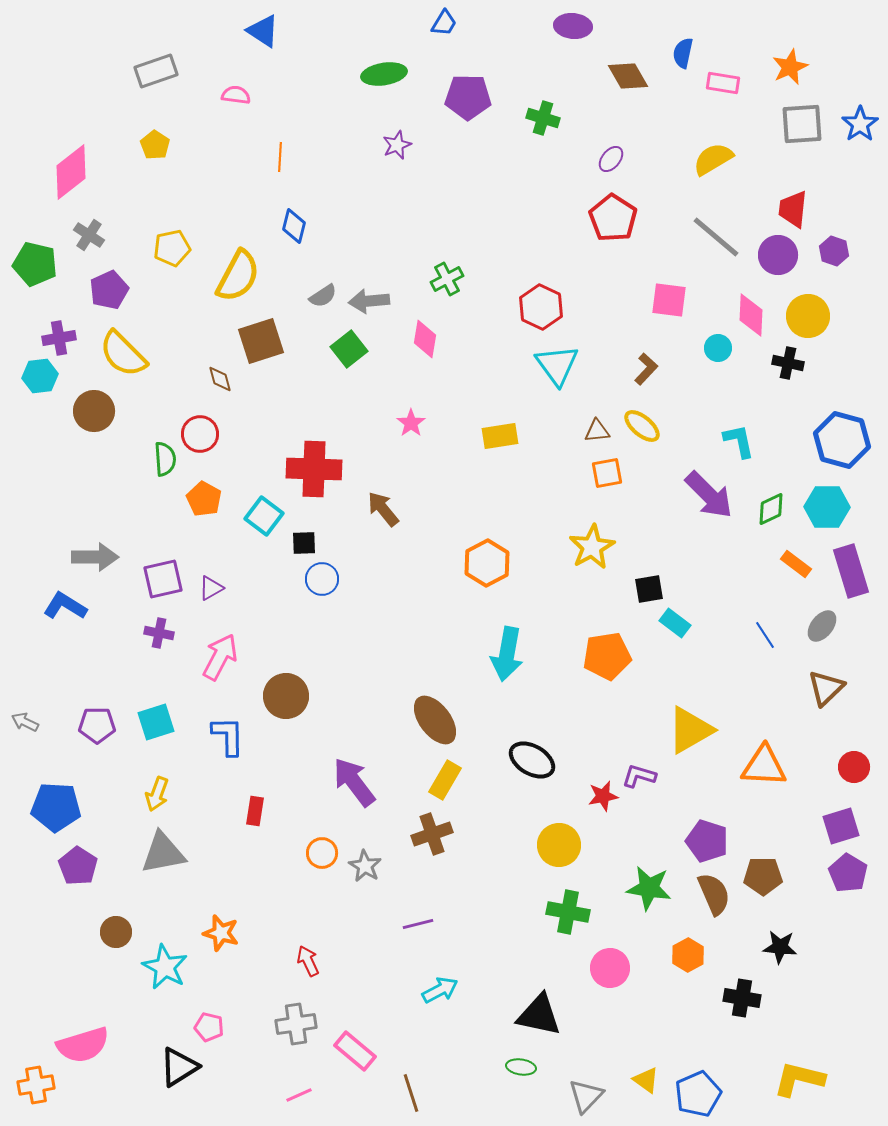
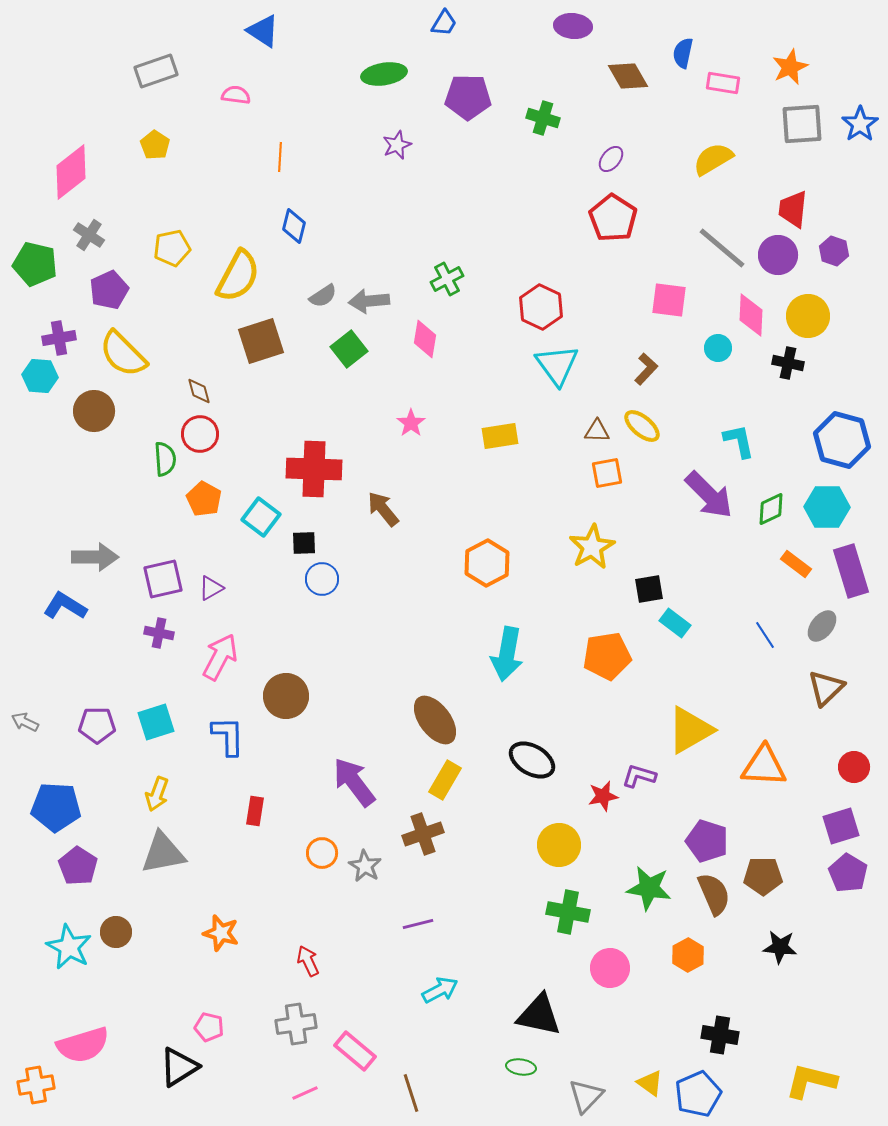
gray line at (716, 237): moved 6 px right, 11 px down
cyan hexagon at (40, 376): rotated 12 degrees clockwise
brown diamond at (220, 379): moved 21 px left, 12 px down
brown triangle at (597, 431): rotated 8 degrees clockwise
cyan square at (264, 516): moved 3 px left, 1 px down
brown cross at (432, 834): moved 9 px left
cyan star at (165, 967): moved 96 px left, 20 px up
black cross at (742, 998): moved 22 px left, 37 px down
yellow L-shape at (799, 1079): moved 12 px right, 2 px down
yellow triangle at (646, 1080): moved 4 px right, 3 px down
pink line at (299, 1095): moved 6 px right, 2 px up
